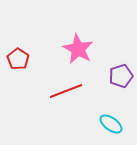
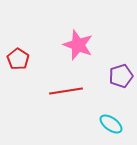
pink star: moved 4 px up; rotated 8 degrees counterclockwise
red line: rotated 12 degrees clockwise
